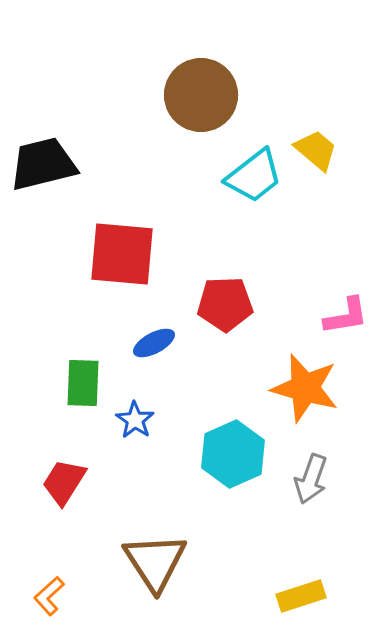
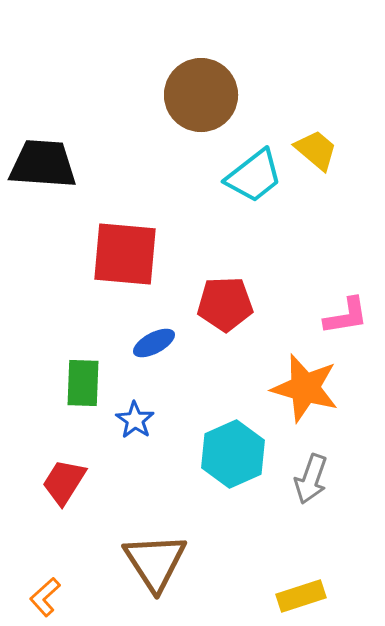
black trapezoid: rotated 18 degrees clockwise
red square: moved 3 px right
orange L-shape: moved 4 px left, 1 px down
